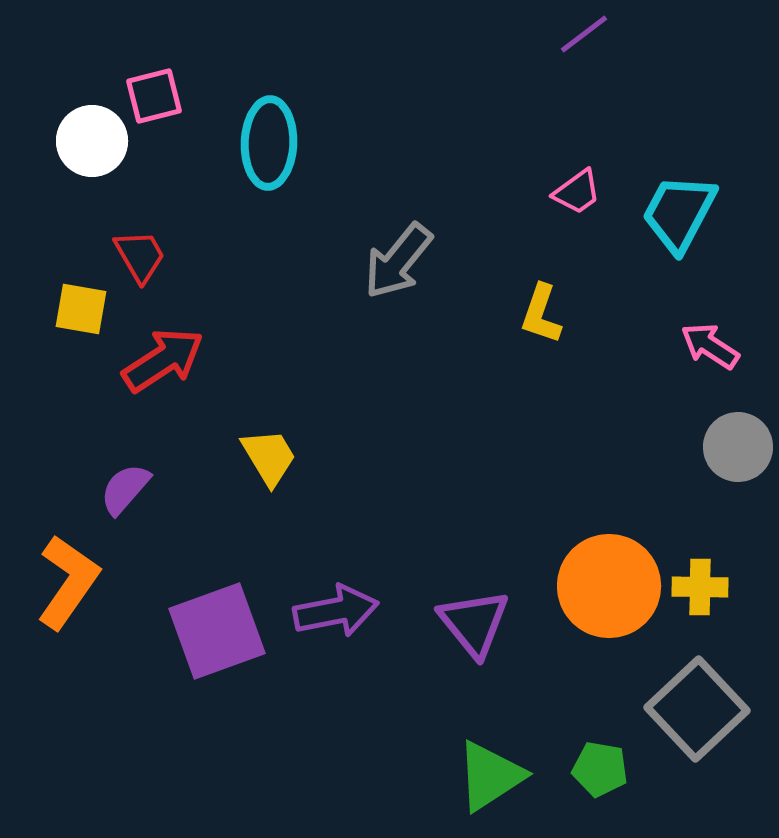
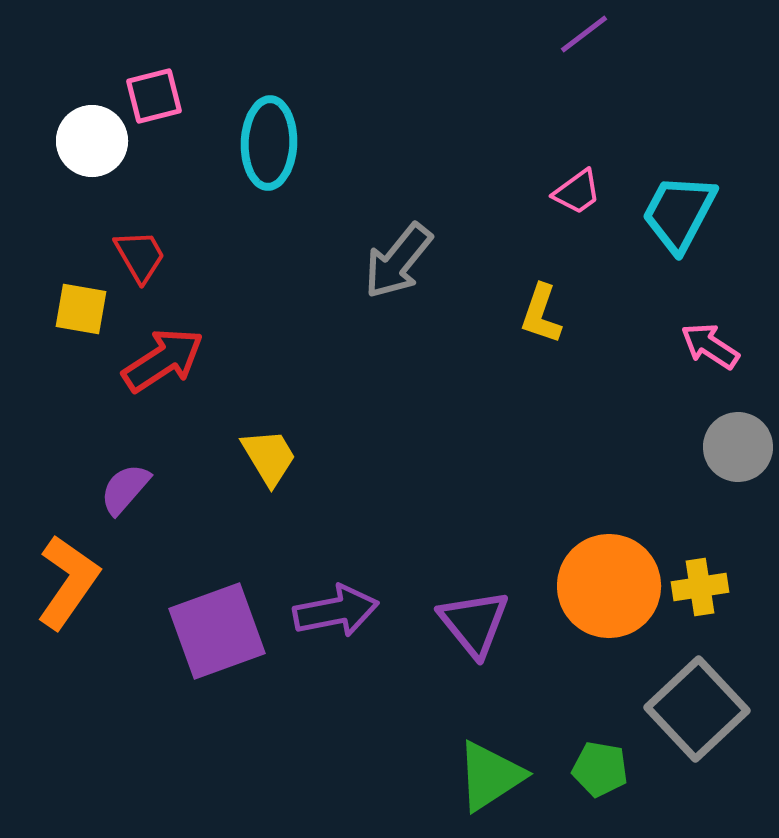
yellow cross: rotated 10 degrees counterclockwise
